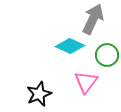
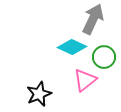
cyan diamond: moved 2 px right, 1 px down
green circle: moved 3 px left, 2 px down
pink triangle: moved 1 px left, 2 px up; rotated 15 degrees clockwise
